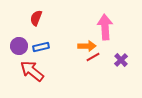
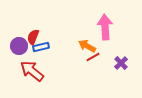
red semicircle: moved 3 px left, 19 px down
orange arrow: rotated 150 degrees counterclockwise
purple cross: moved 3 px down
